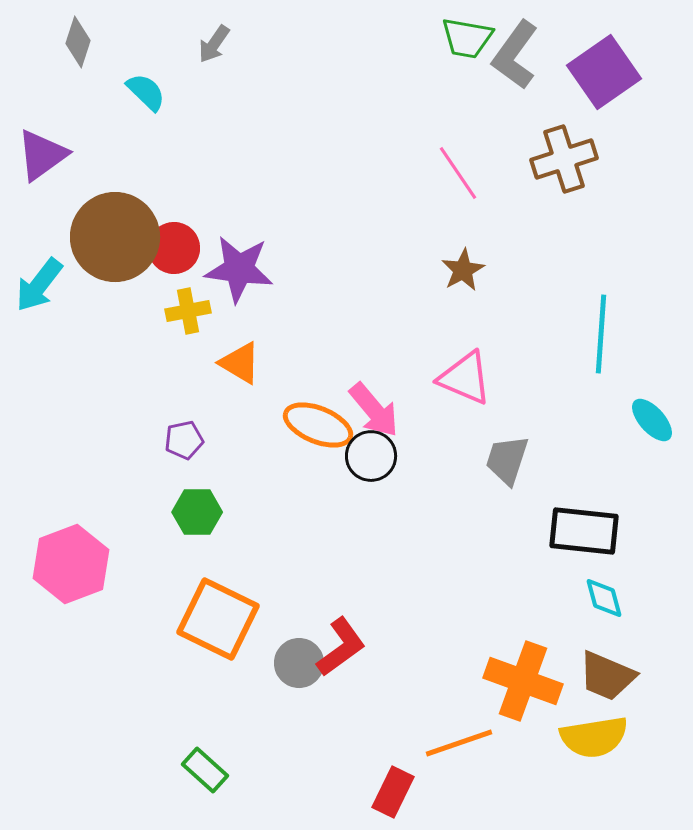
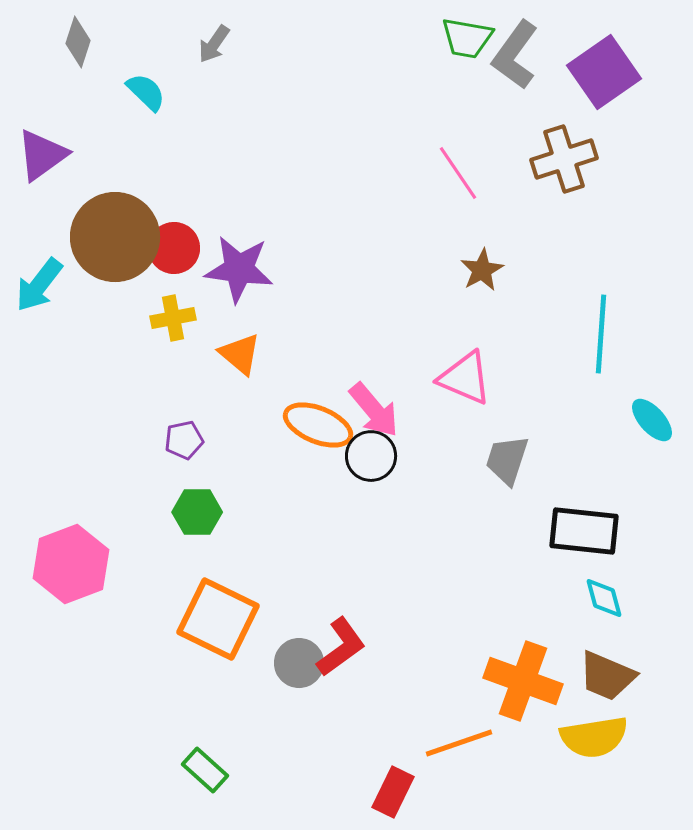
brown star: moved 19 px right
yellow cross: moved 15 px left, 7 px down
orange triangle: moved 9 px up; rotated 9 degrees clockwise
